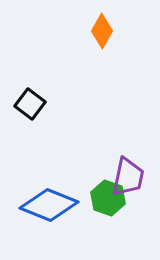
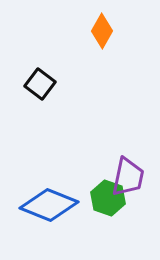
black square: moved 10 px right, 20 px up
